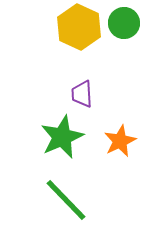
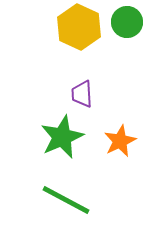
green circle: moved 3 px right, 1 px up
green line: rotated 18 degrees counterclockwise
